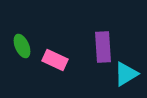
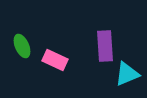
purple rectangle: moved 2 px right, 1 px up
cyan triangle: moved 1 px right; rotated 8 degrees clockwise
